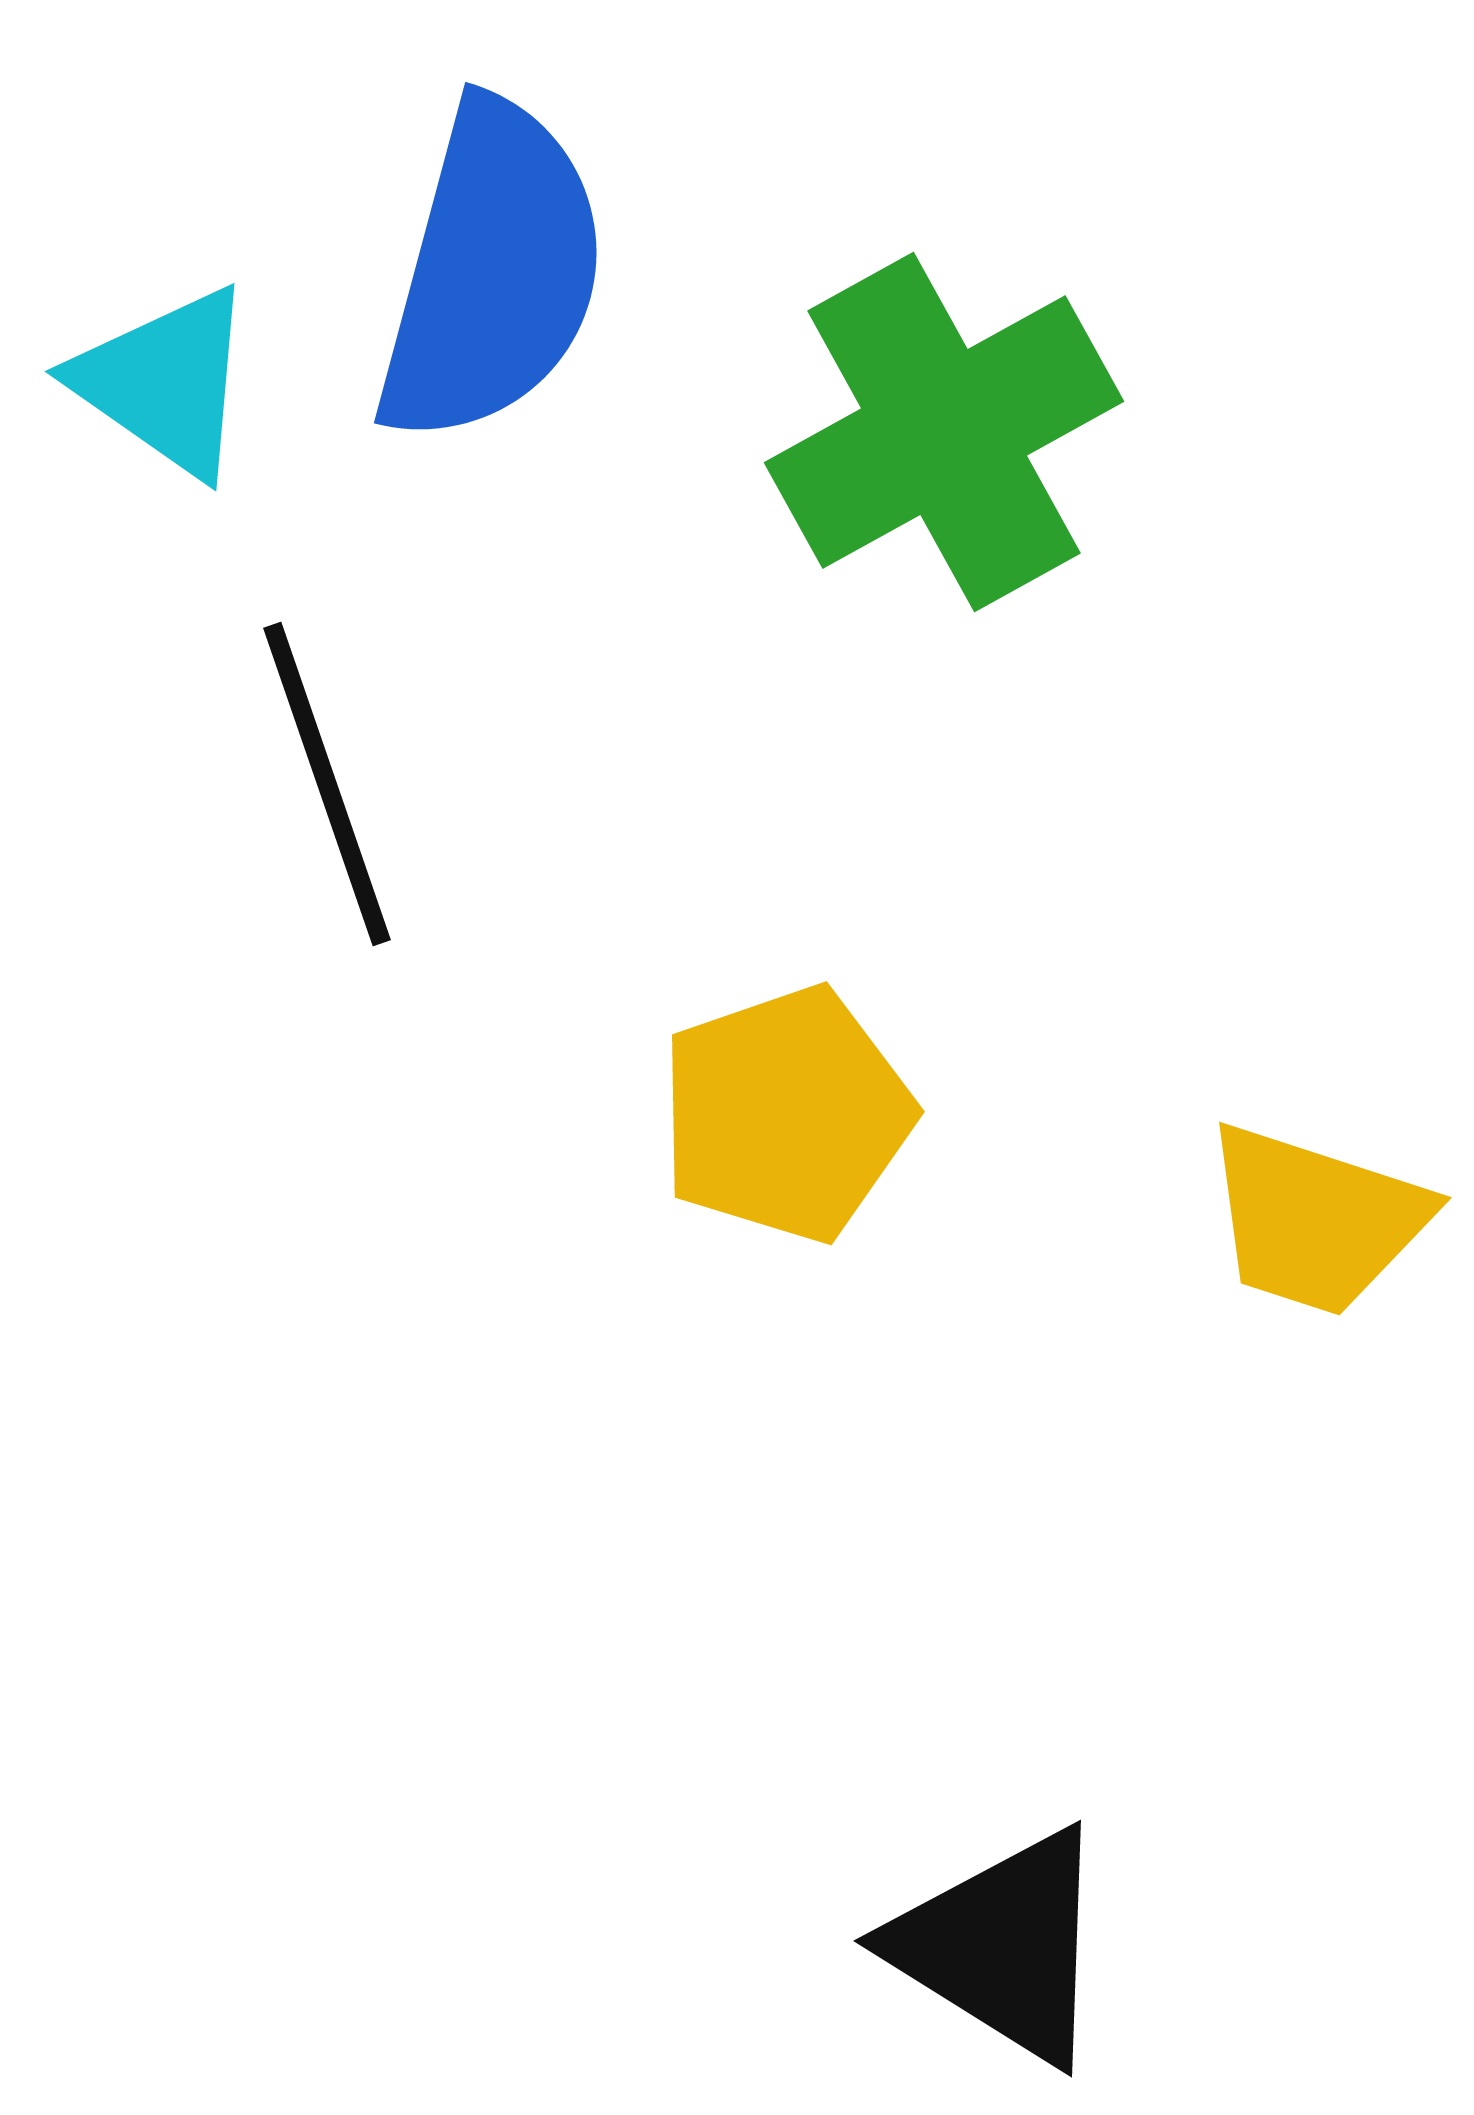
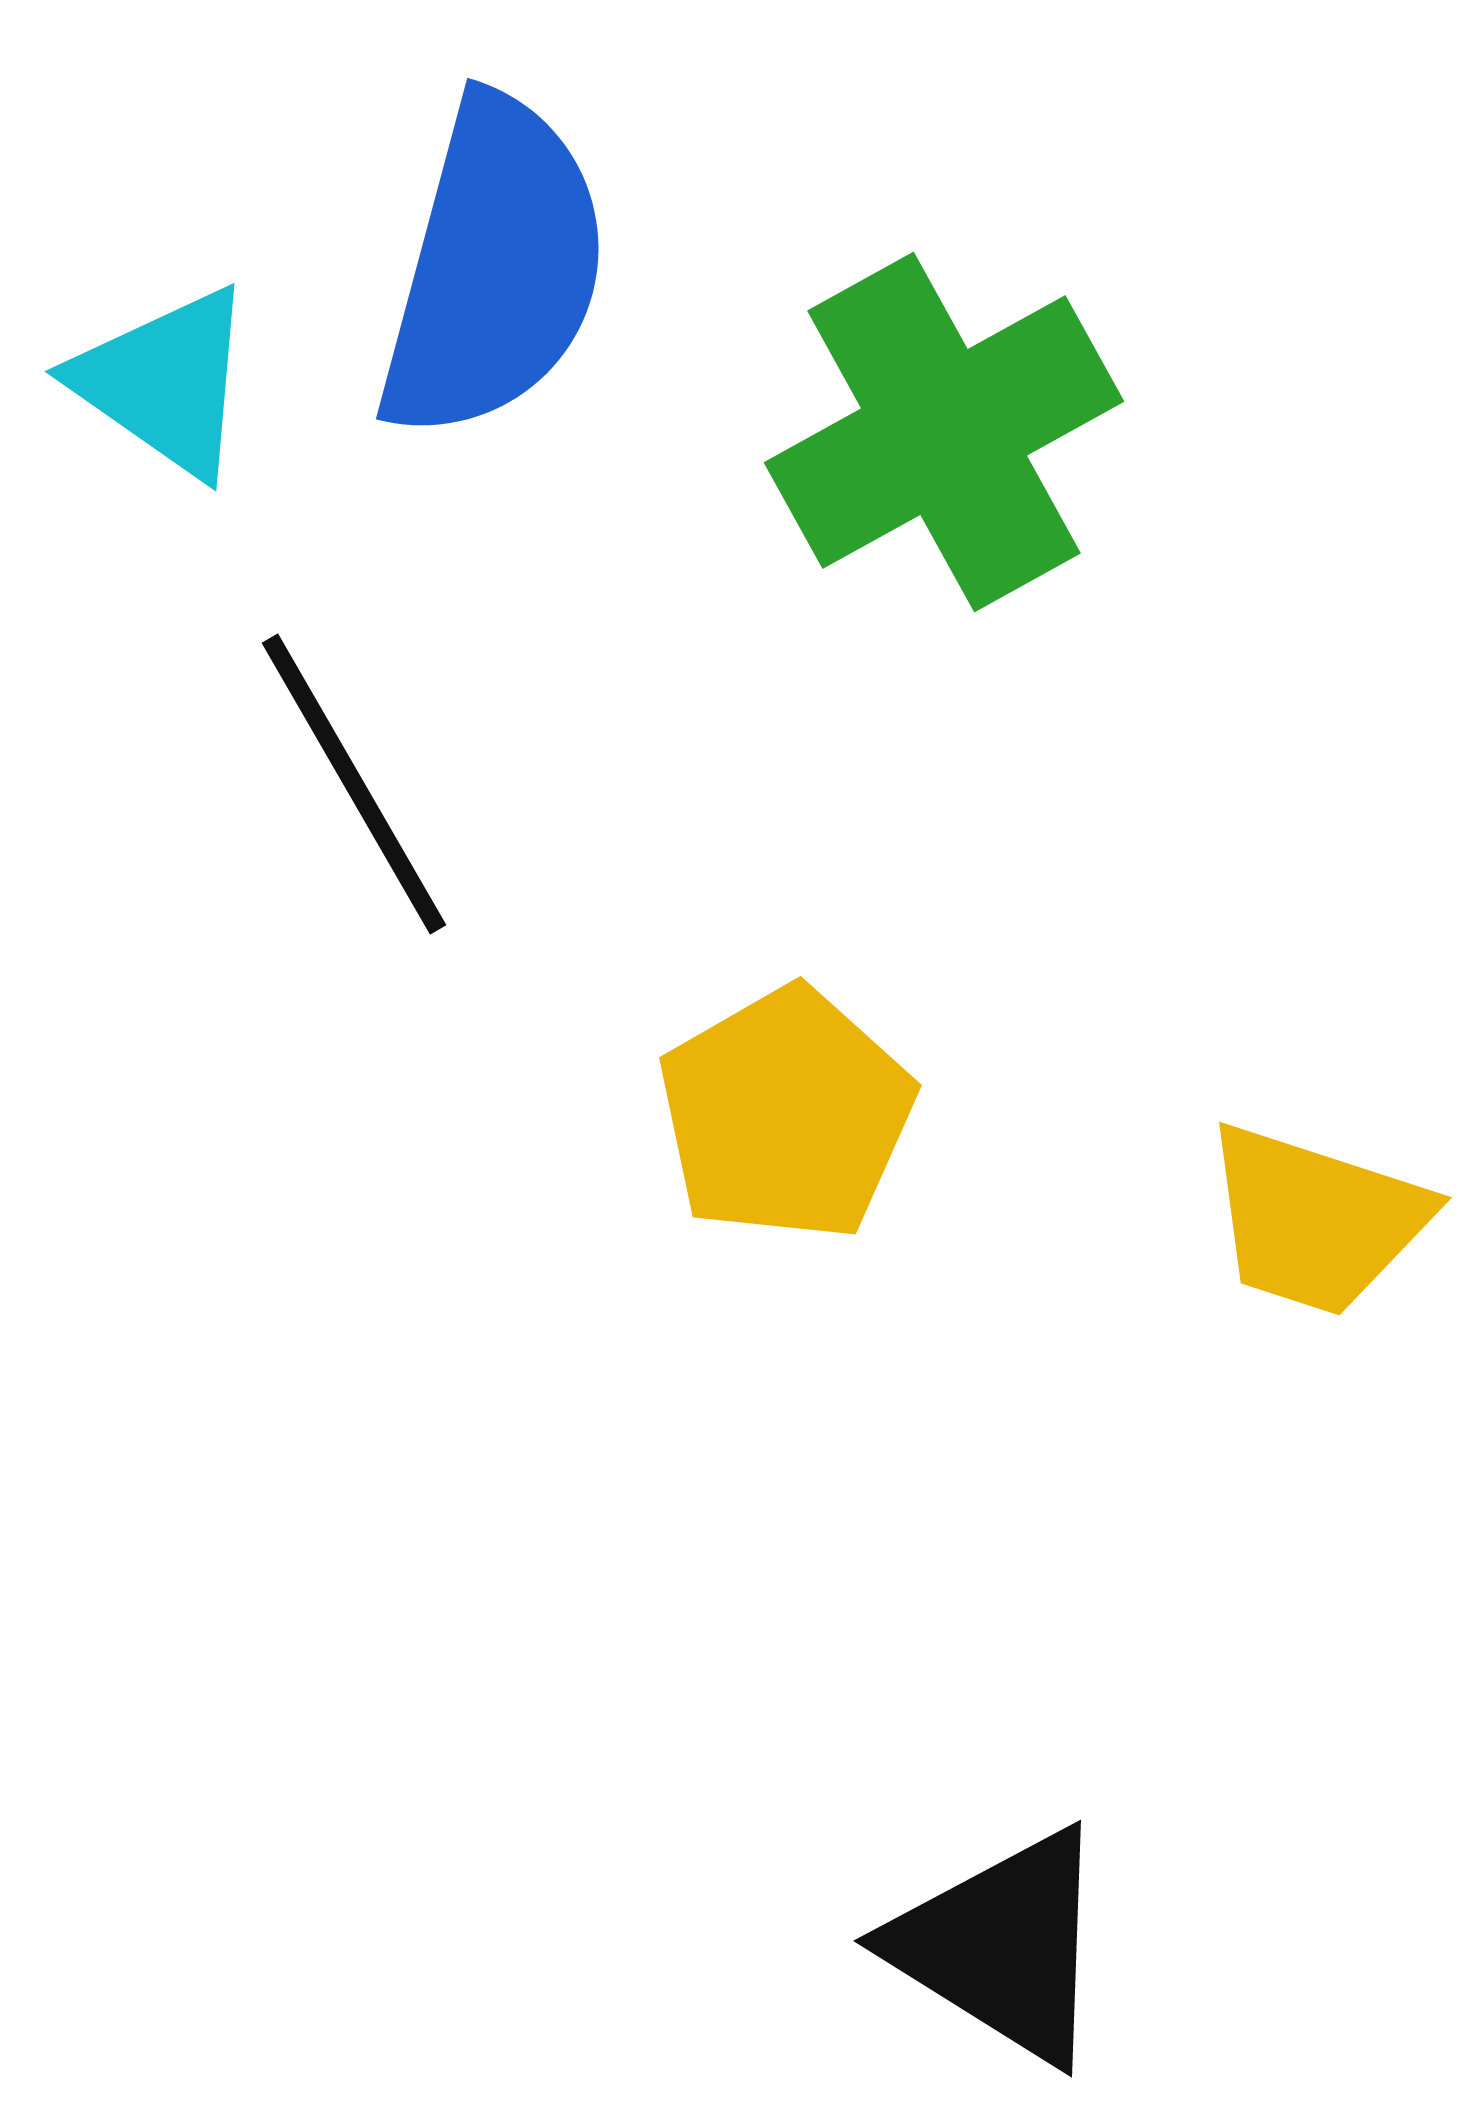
blue semicircle: moved 2 px right, 4 px up
black line: moved 27 px right; rotated 11 degrees counterclockwise
yellow pentagon: rotated 11 degrees counterclockwise
